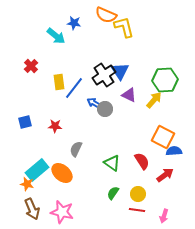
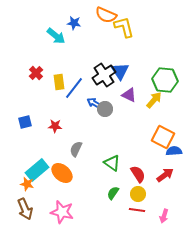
red cross: moved 5 px right, 7 px down
green hexagon: rotated 10 degrees clockwise
red semicircle: moved 4 px left, 13 px down
brown arrow: moved 7 px left
